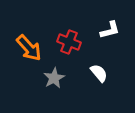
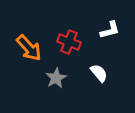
gray star: moved 2 px right
